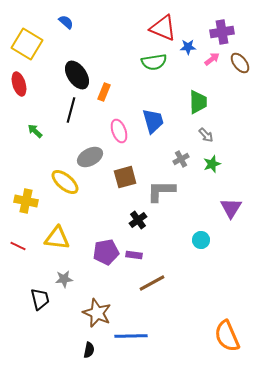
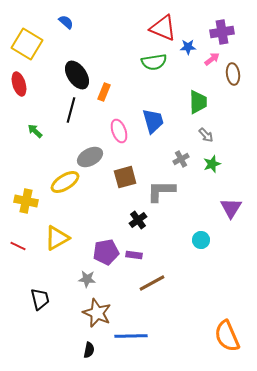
brown ellipse: moved 7 px left, 11 px down; rotated 30 degrees clockwise
yellow ellipse: rotated 72 degrees counterclockwise
yellow triangle: rotated 36 degrees counterclockwise
gray star: moved 23 px right; rotated 12 degrees clockwise
